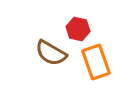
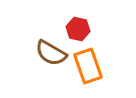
orange rectangle: moved 8 px left, 4 px down
